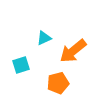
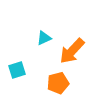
orange arrow: moved 1 px left; rotated 8 degrees counterclockwise
cyan square: moved 4 px left, 5 px down
